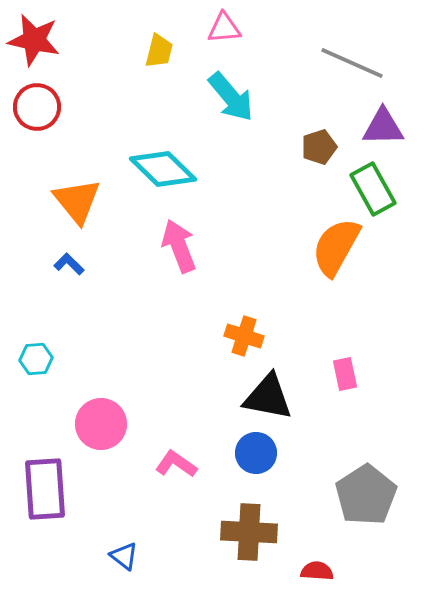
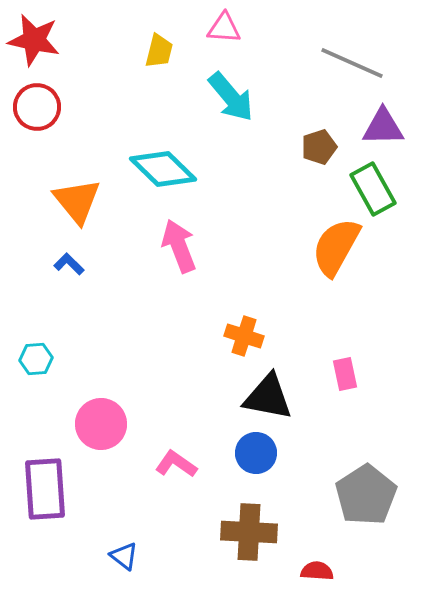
pink triangle: rotated 9 degrees clockwise
